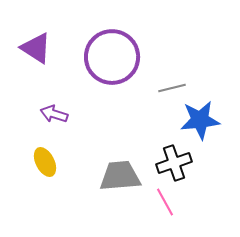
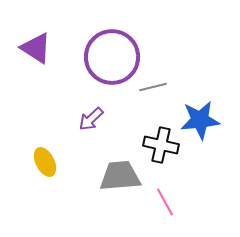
gray line: moved 19 px left, 1 px up
purple arrow: moved 37 px right, 5 px down; rotated 60 degrees counterclockwise
black cross: moved 13 px left, 18 px up; rotated 32 degrees clockwise
